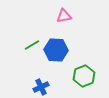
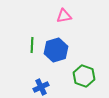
green line: rotated 56 degrees counterclockwise
blue hexagon: rotated 20 degrees counterclockwise
green hexagon: rotated 20 degrees counterclockwise
